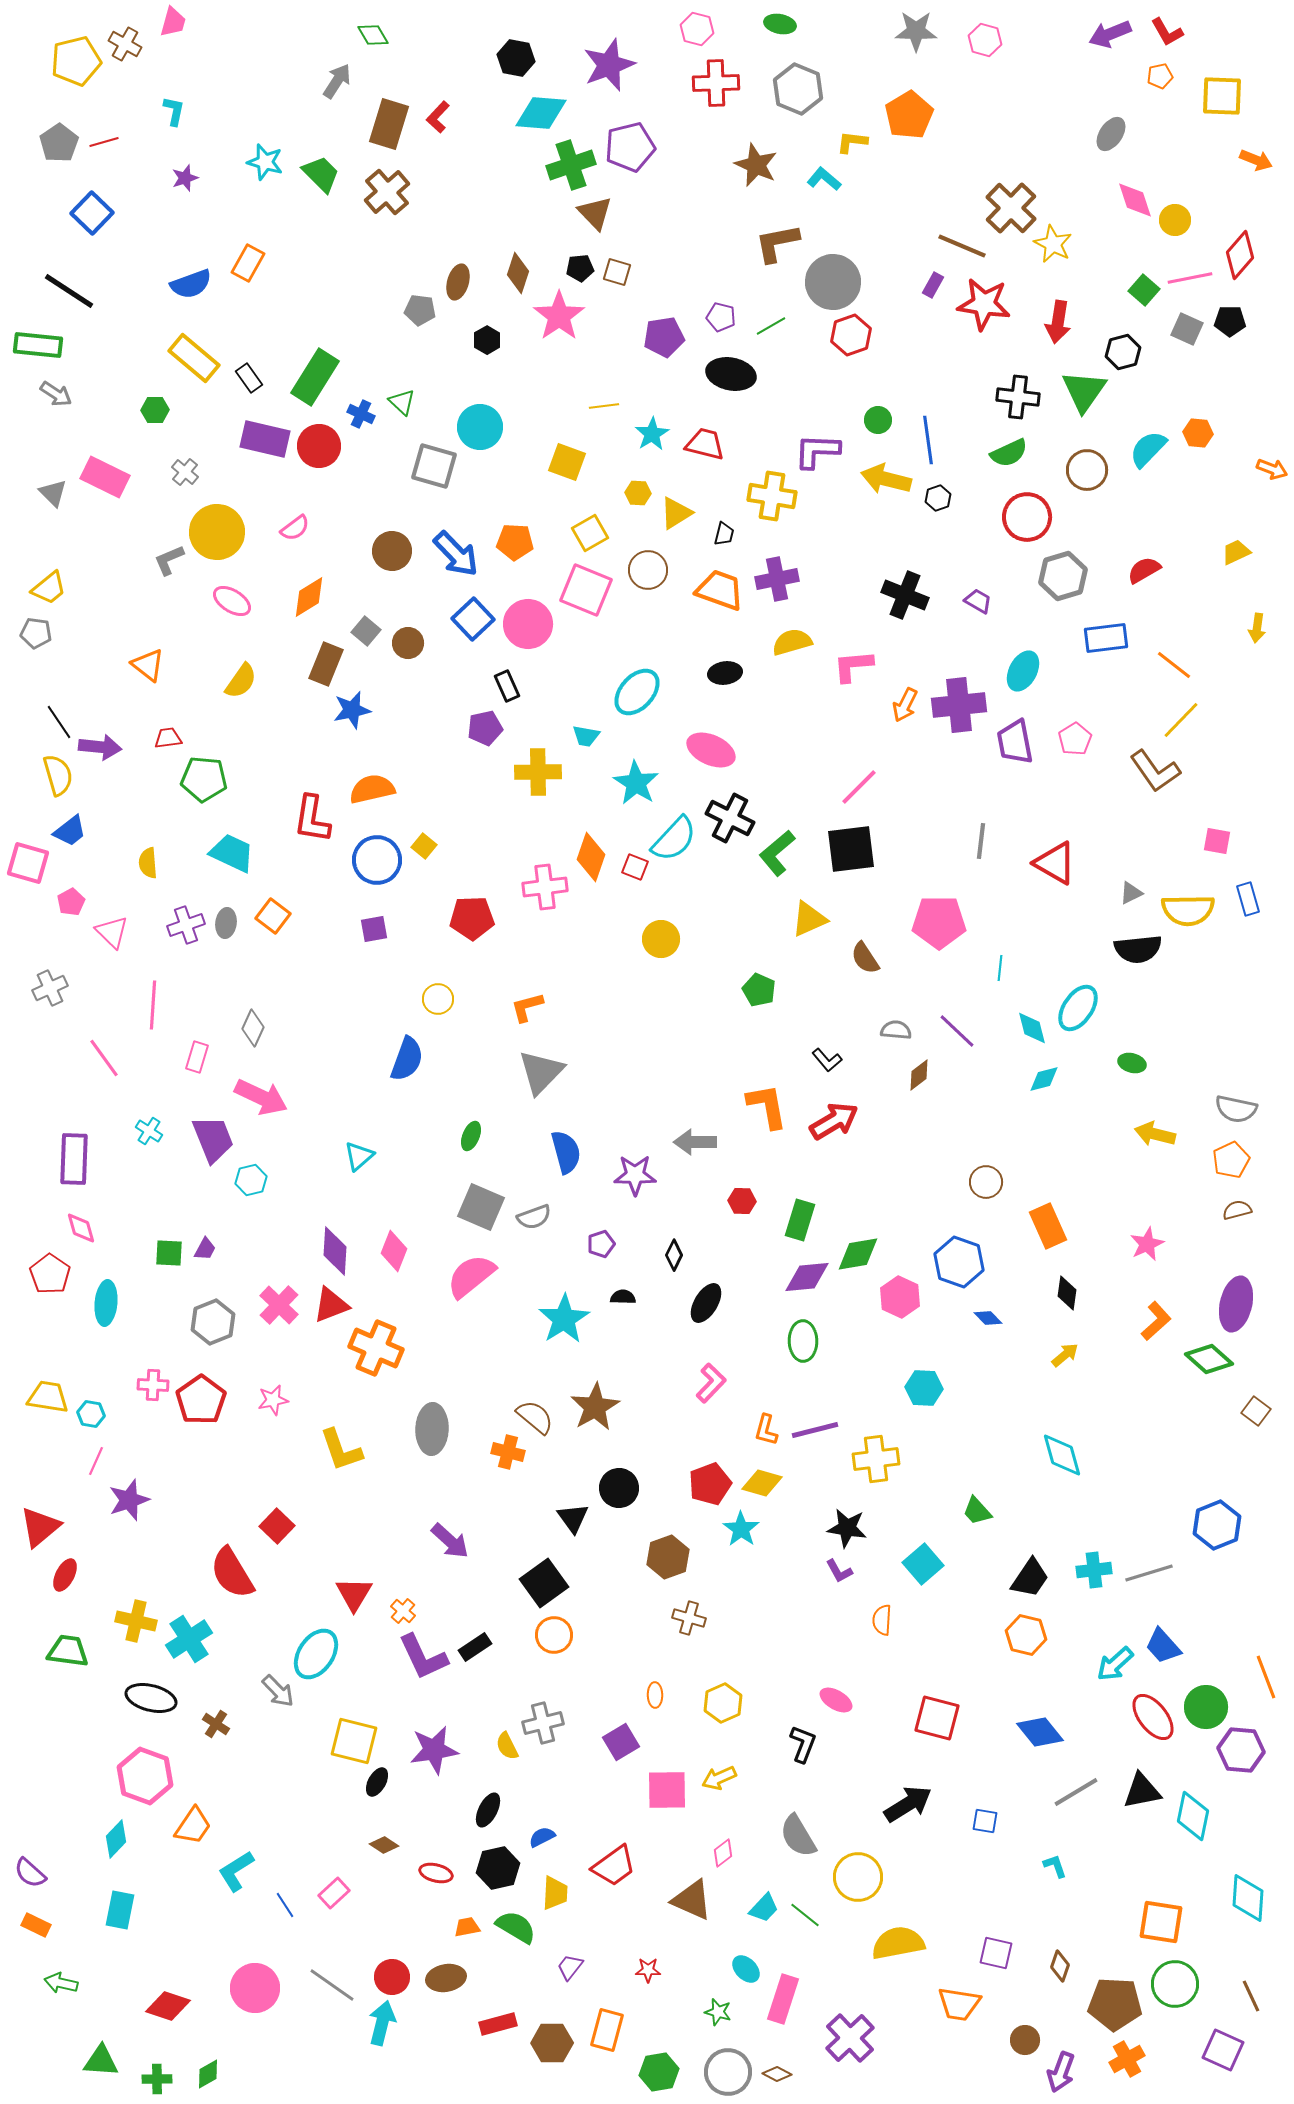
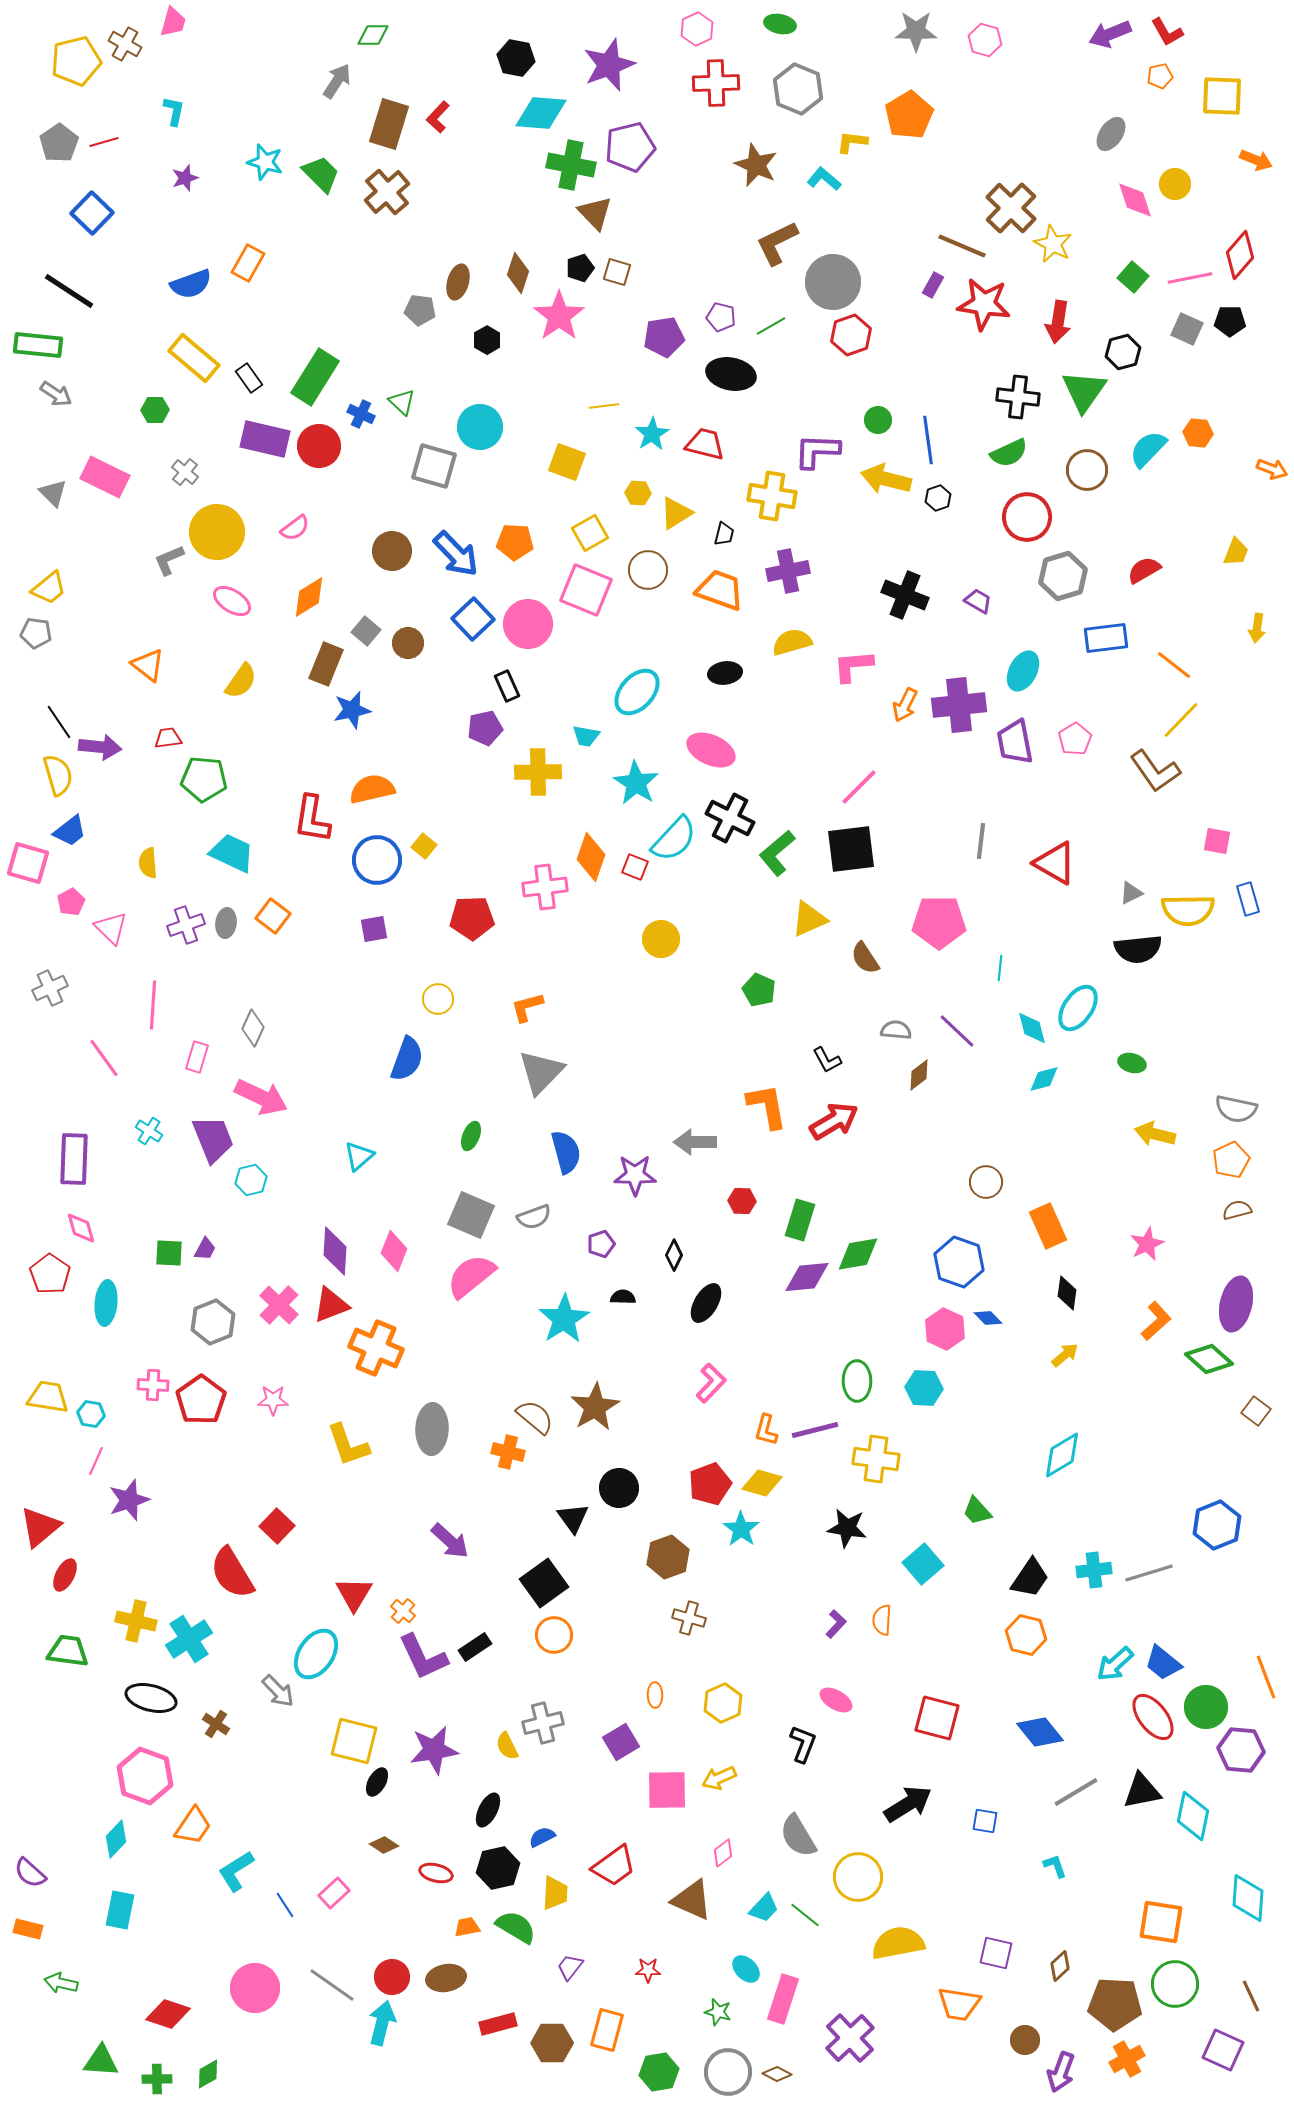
pink hexagon at (697, 29): rotated 20 degrees clockwise
green diamond at (373, 35): rotated 60 degrees counterclockwise
green cross at (571, 165): rotated 30 degrees clockwise
yellow circle at (1175, 220): moved 36 px up
brown L-shape at (777, 243): rotated 15 degrees counterclockwise
black pentagon at (580, 268): rotated 12 degrees counterclockwise
green square at (1144, 290): moved 11 px left, 13 px up
yellow trapezoid at (1236, 552): rotated 136 degrees clockwise
purple cross at (777, 579): moved 11 px right, 8 px up
pink triangle at (112, 932): moved 1 px left, 4 px up
black L-shape at (827, 1060): rotated 12 degrees clockwise
gray square at (481, 1207): moved 10 px left, 8 px down
pink hexagon at (900, 1297): moved 45 px right, 32 px down
green ellipse at (803, 1341): moved 54 px right, 40 px down
pink star at (273, 1400): rotated 12 degrees clockwise
yellow L-shape at (341, 1450): moved 7 px right, 5 px up
cyan diamond at (1062, 1455): rotated 75 degrees clockwise
yellow cross at (876, 1459): rotated 15 degrees clockwise
purple L-shape at (839, 1571): moved 3 px left, 53 px down; rotated 108 degrees counterclockwise
blue trapezoid at (1163, 1646): moved 17 px down; rotated 9 degrees counterclockwise
orange rectangle at (36, 1925): moved 8 px left, 4 px down; rotated 12 degrees counterclockwise
brown diamond at (1060, 1966): rotated 28 degrees clockwise
red diamond at (168, 2006): moved 8 px down
